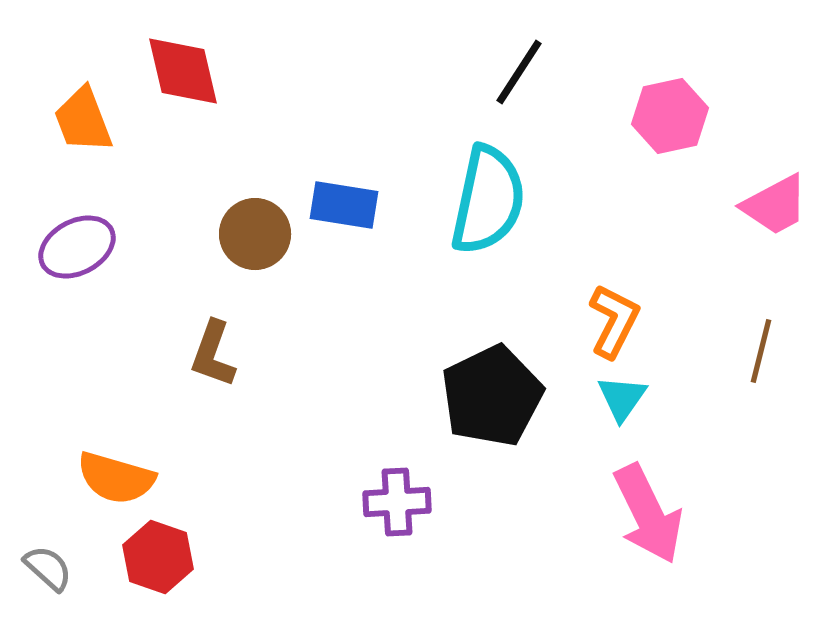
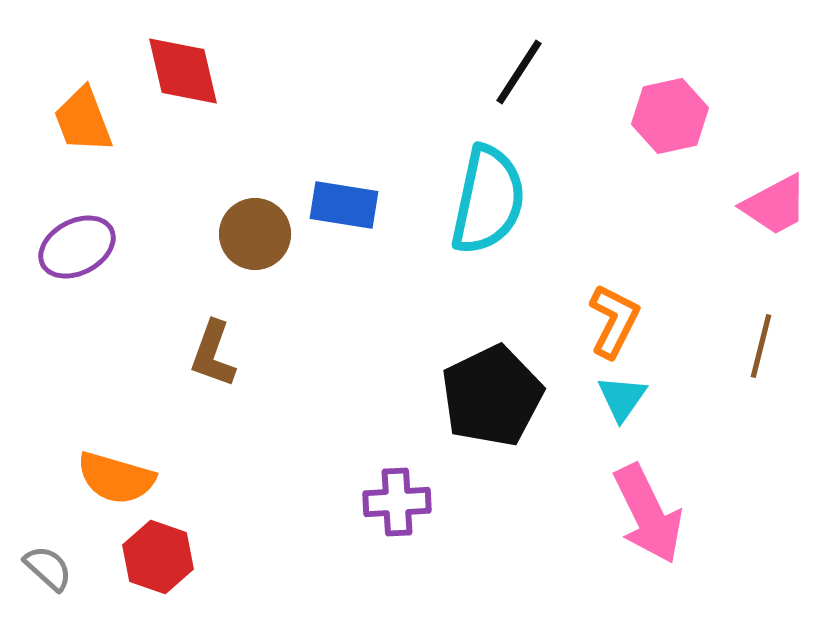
brown line: moved 5 px up
